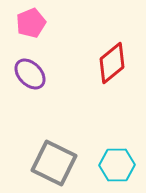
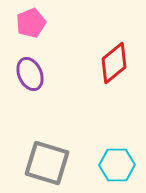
red diamond: moved 2 px right
purple ellipse: rotated 20 degrees clockwise
gray square: moved 7 px left; rotated 9 degrees counterclockwise
